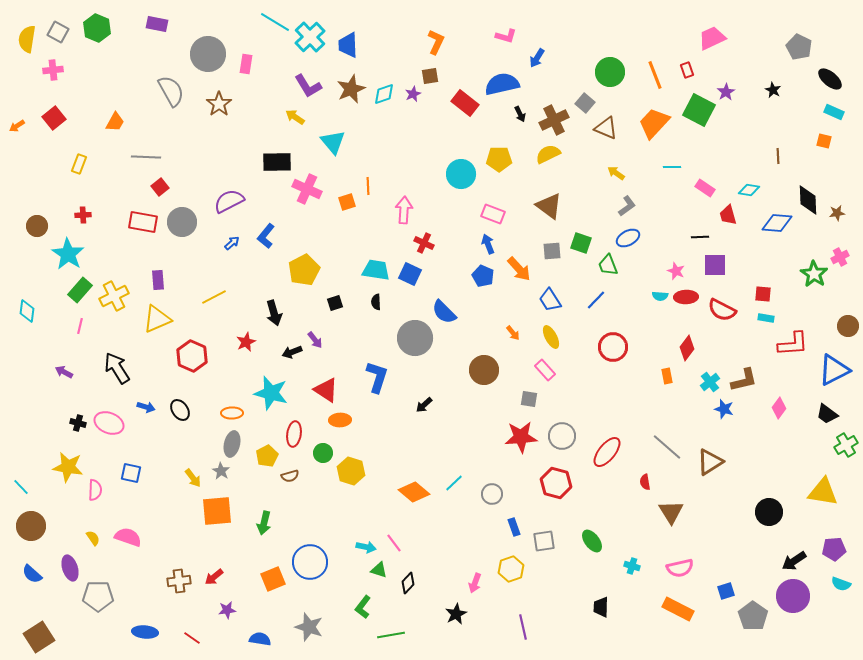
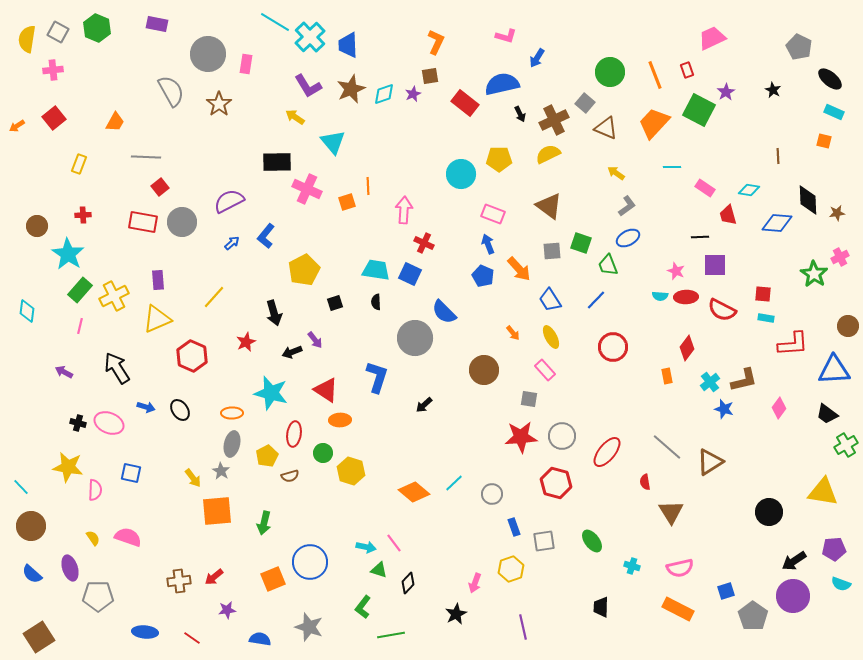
yellow line at (214, 297): rotated 20 degrees counterclockwise
blue triangle at (834, 370): rotated 24 degrees clockwise
